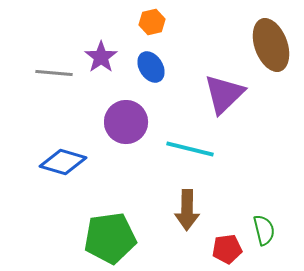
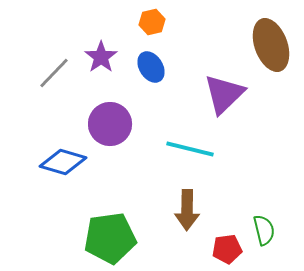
gray line: rotated 51 degrees counterclockwise
purple circle: moved 16 px left, 2 px down
